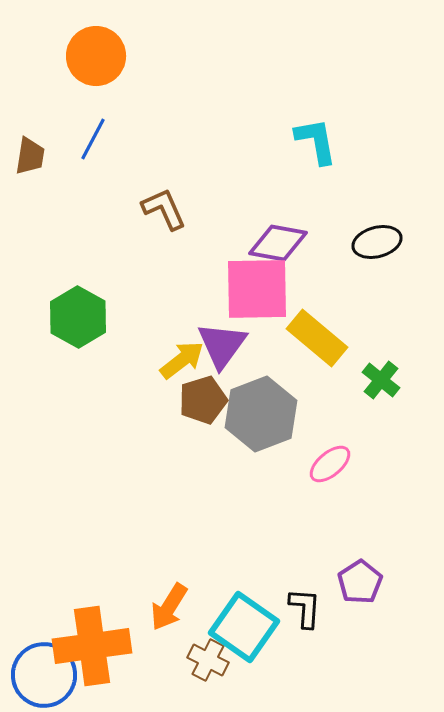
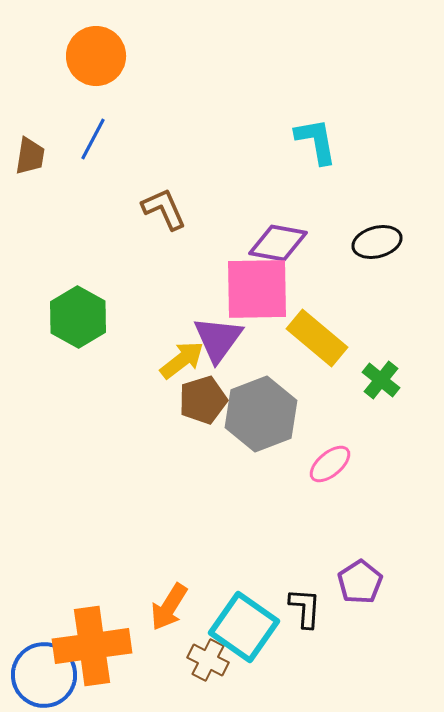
purple triangle: moved 4 px left, 6 px up
